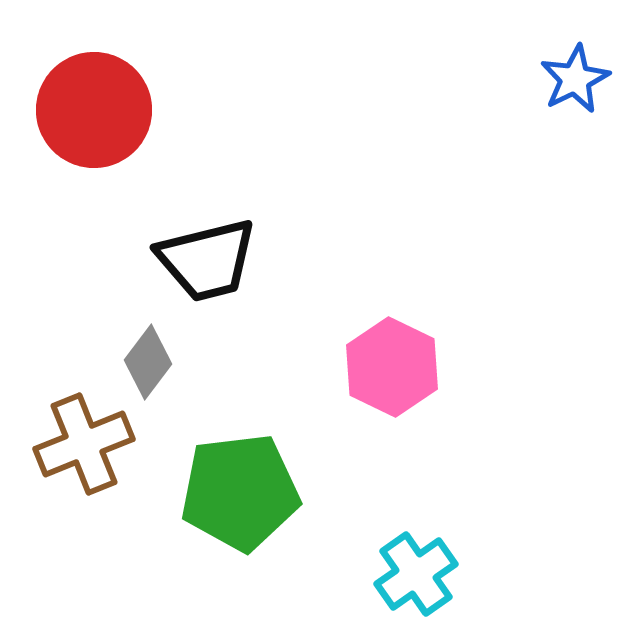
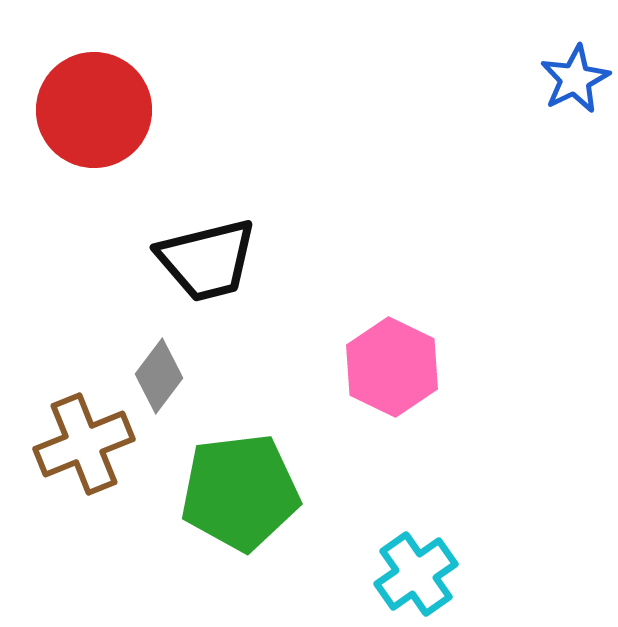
gray diamond: moved 11 px right, 14 px down
